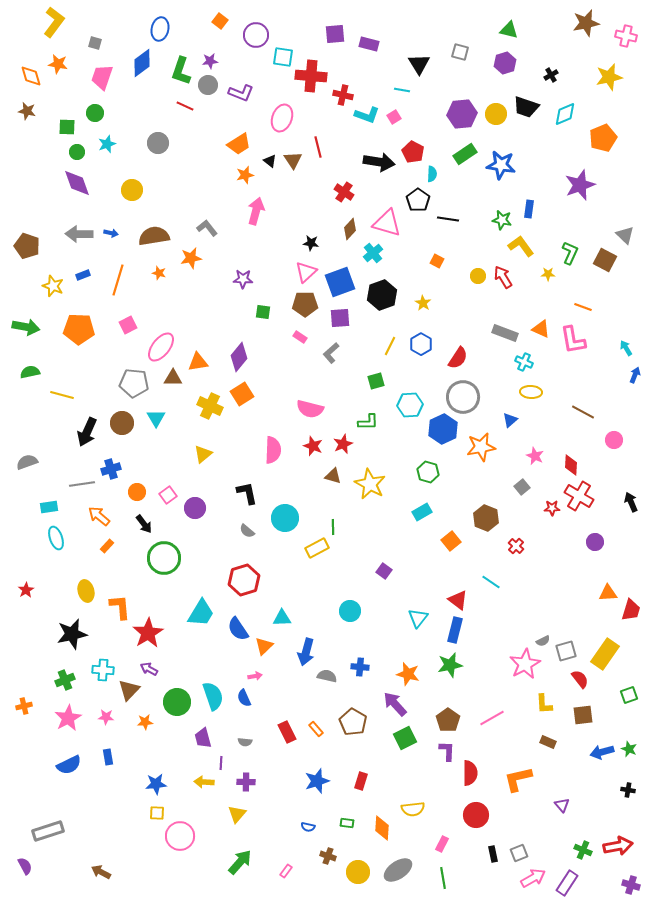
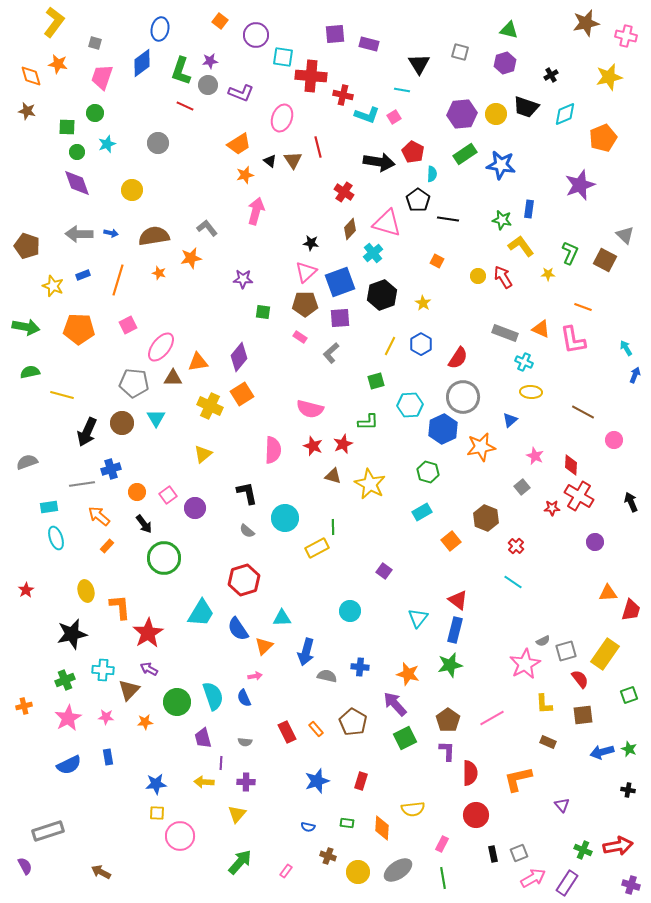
cyan line at (491, 582): moved 22 px right
